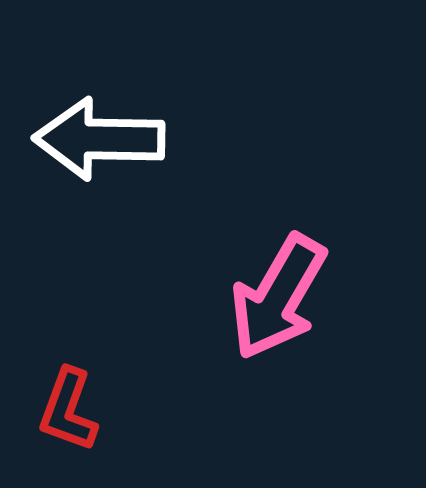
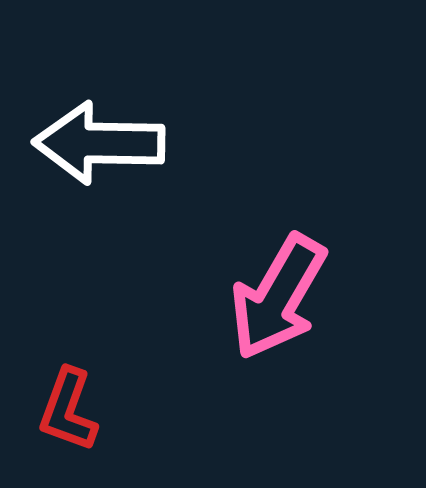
white arrow: moved 4 px down
